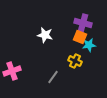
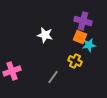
purple cross: moved 2 px up
